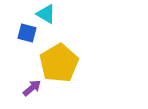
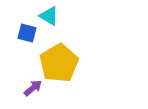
cyan triangle: moved 3 px right, 2 px down
purple arrow: moved 1 px right
